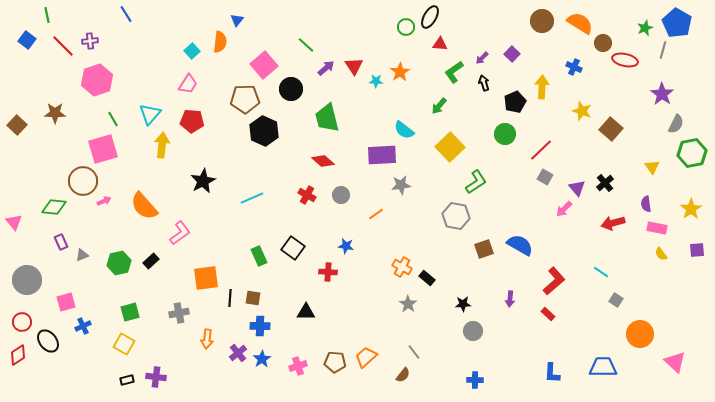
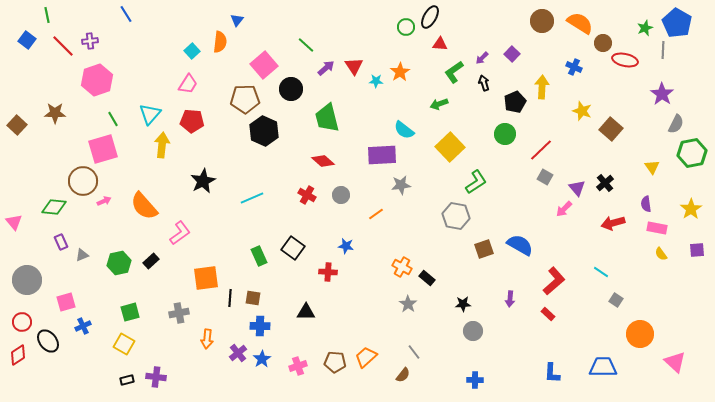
gray line at (663, 50): rotated 12 degrees counterclockwise
green arrow at (439, 106): moved 2 px up; rotated 30 degrees clockwise
